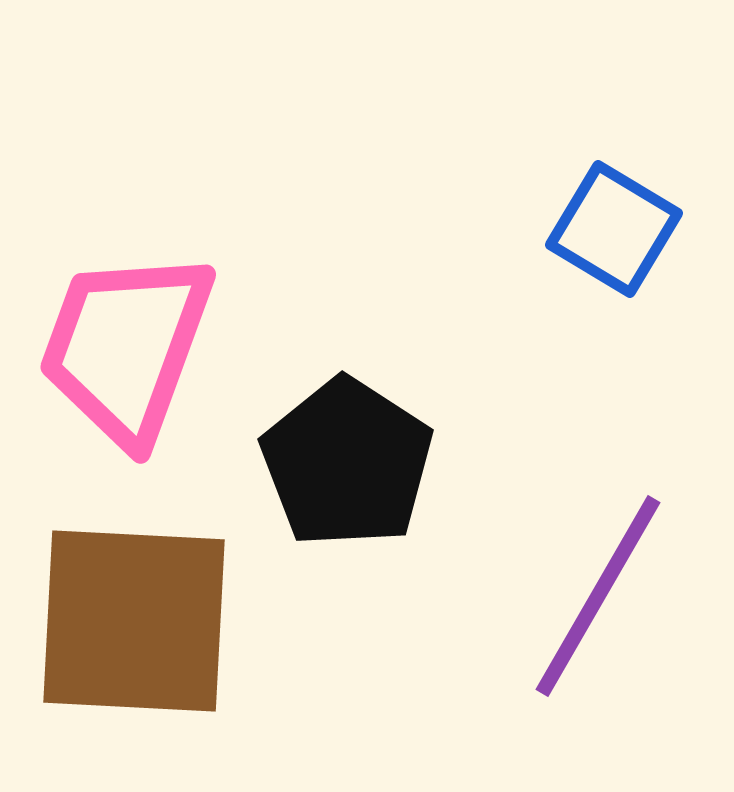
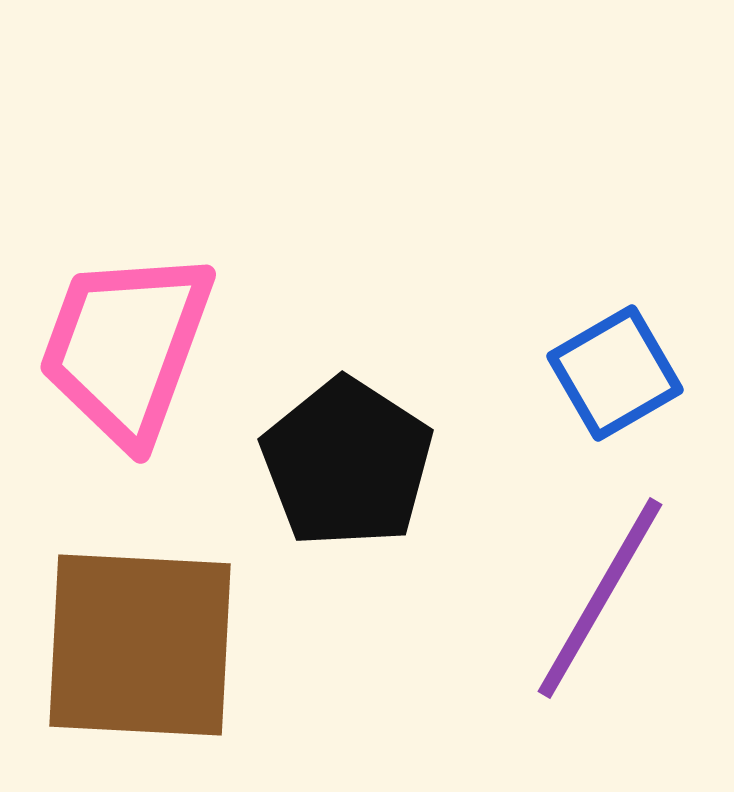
blue square: moved 1 px right, 144 px down; rotated 29 degrees clockwise
purple line: moved 2 px right, 2 px down
brown square: moved 6 px right, 24 px down
